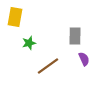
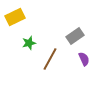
yellow rectangle: rotated 54 degrees clockwise
gray rectangle: rotated 54 degrees clockwise
brown line: moved 2 px right, 7 px up; rotated 25 degrees counterclockwise
